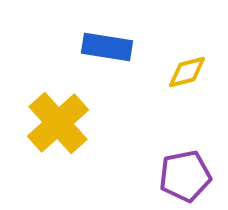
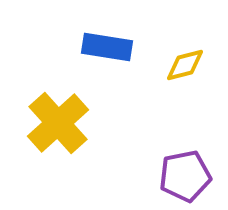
yellow diamond: moved 2 px left, 7 px up
